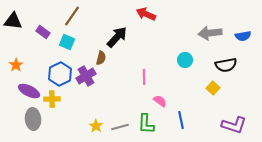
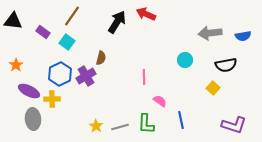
black arrow: moved 15 px up; rotated 10 degrees counterclockwise
cyan square: rotated 14 degrees clockwise
